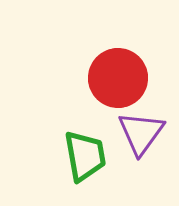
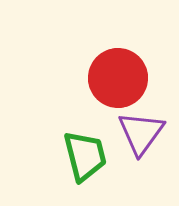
green trapezoid: rotated 4 degrees counterclockwise
